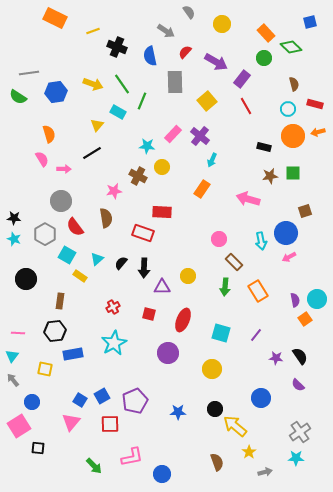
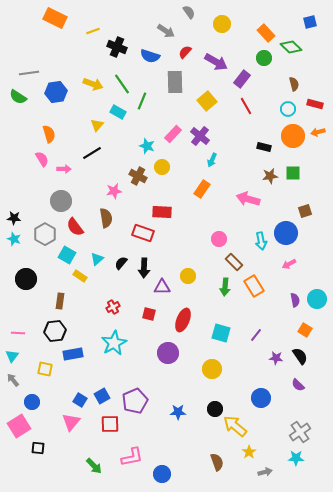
blue semicircle at (150, 56): rotated 60 degrees counterclockwise
cyan star at (147, 146): rotated 14 degrees clockwise
pink arrow at (289, 257): moved 7 px down
orange rectangle at (258, 291): moved 4 px left, 5 px up
orange square at (305, 319): moved 11 px down; rotated 24 degrees counterclockwise
